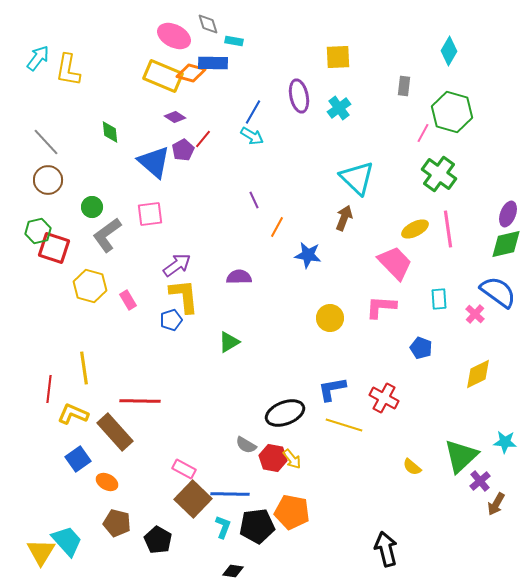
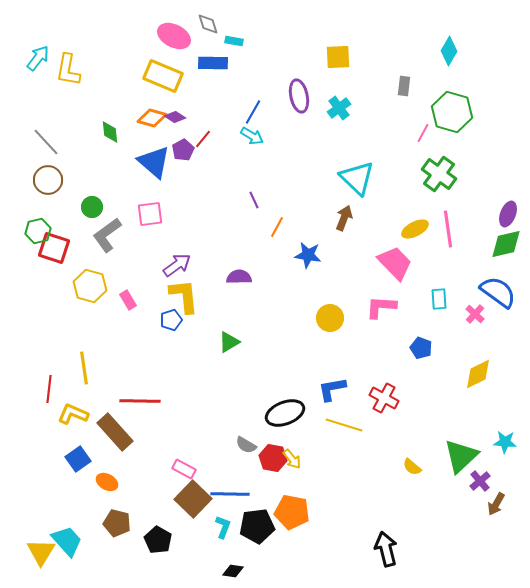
orange diamond at (191, 73): moved 39 px left, 45 px down
